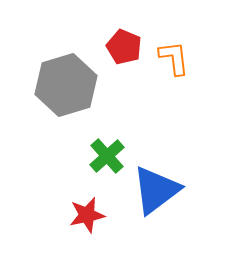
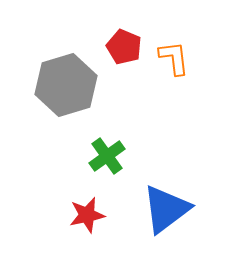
green cross: rotated 6 degrees clockwise
blue triangle: moved 10 px right, 19 px down
